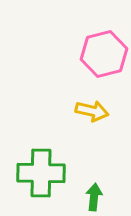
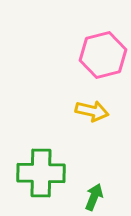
pink hexagon: moved 1 px left, 1 px down
green arrow: rotated 16 degrees clockwise
